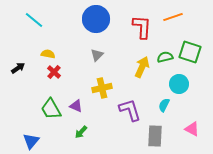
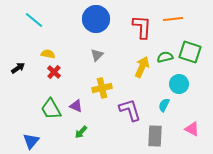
orange line: moved 2 px down; rotated 12 degrees clockwise
